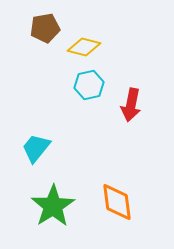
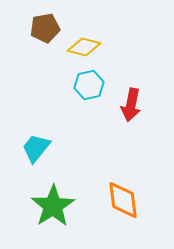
orange diamond: moved 6 px right, 2 px up
